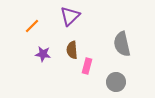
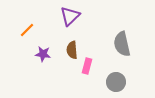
orange line: moved 5 px left, 4 px down
